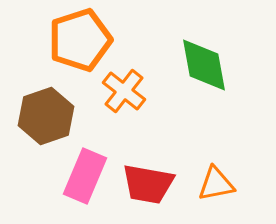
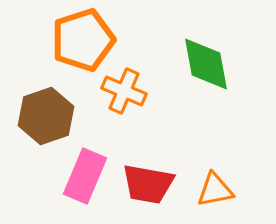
orange pentagon: moved 3 px right
green diamond: moved 2 px right, 1 px up
orange cross: rotated 15 degrees counterclockwise
orange triangle: moved 1 px left, 6 px down
